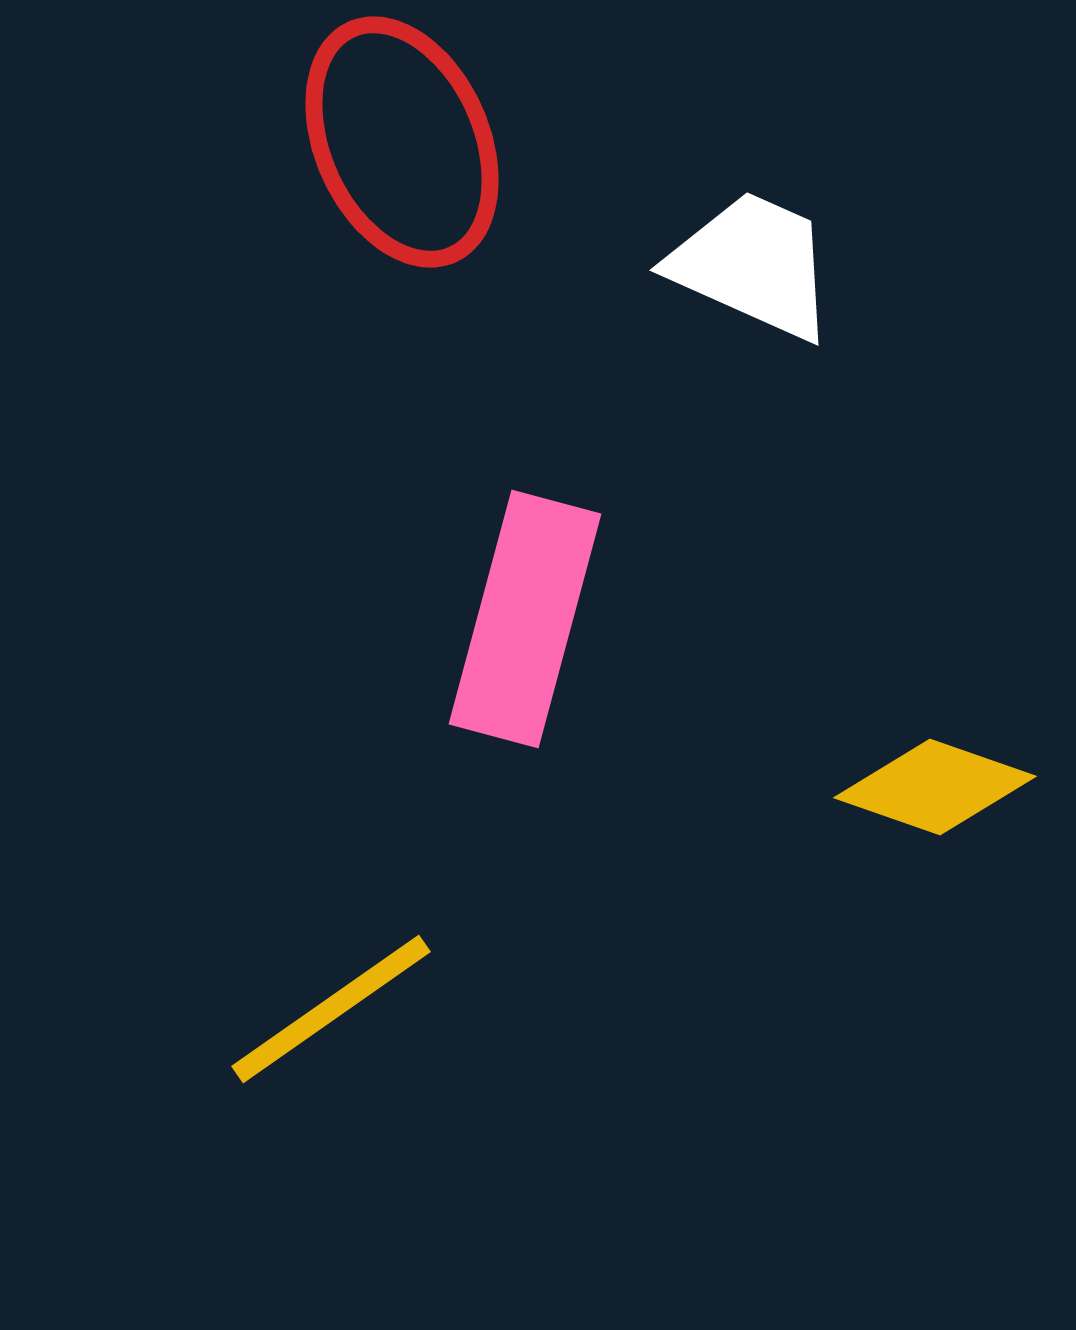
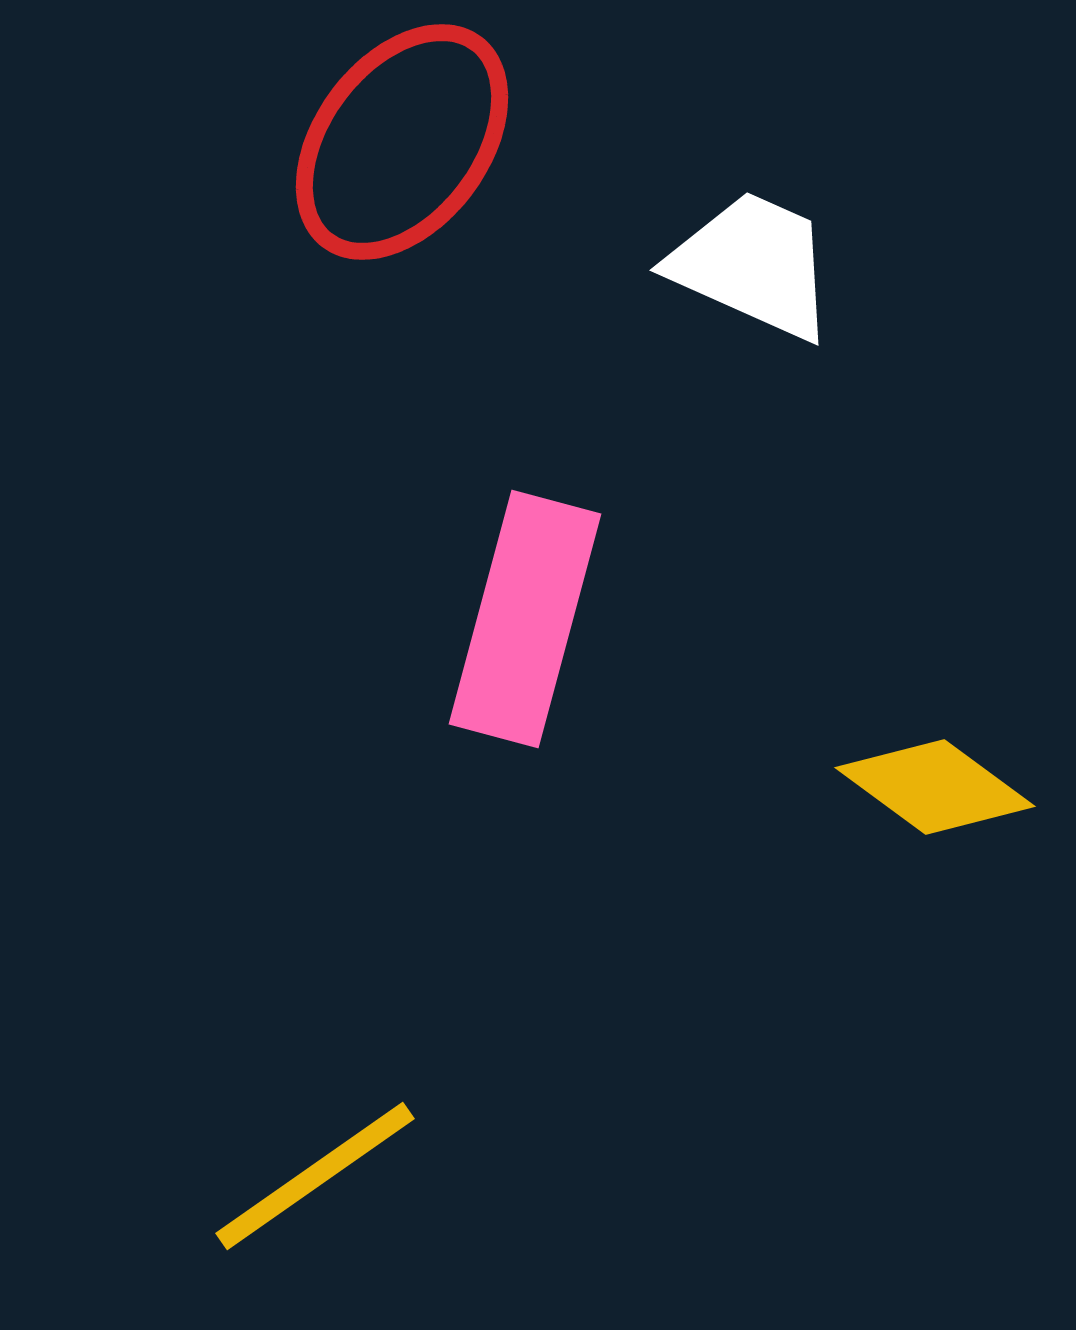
red ellipse: rotated 61 degrees clockwise
yellow diamond: rotated 17 degrees clockwise
yellow line: moved 16 px left, 167 px down
